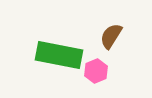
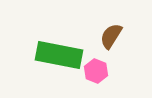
pink hexagon: rotated 15 degrees counterclockwise
